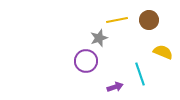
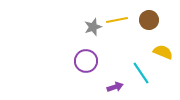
gray star: moved 6 px left, 11 px up
cyan line: moved 1 px right, 1 px up; rotated 15 degrees counterclockwise
